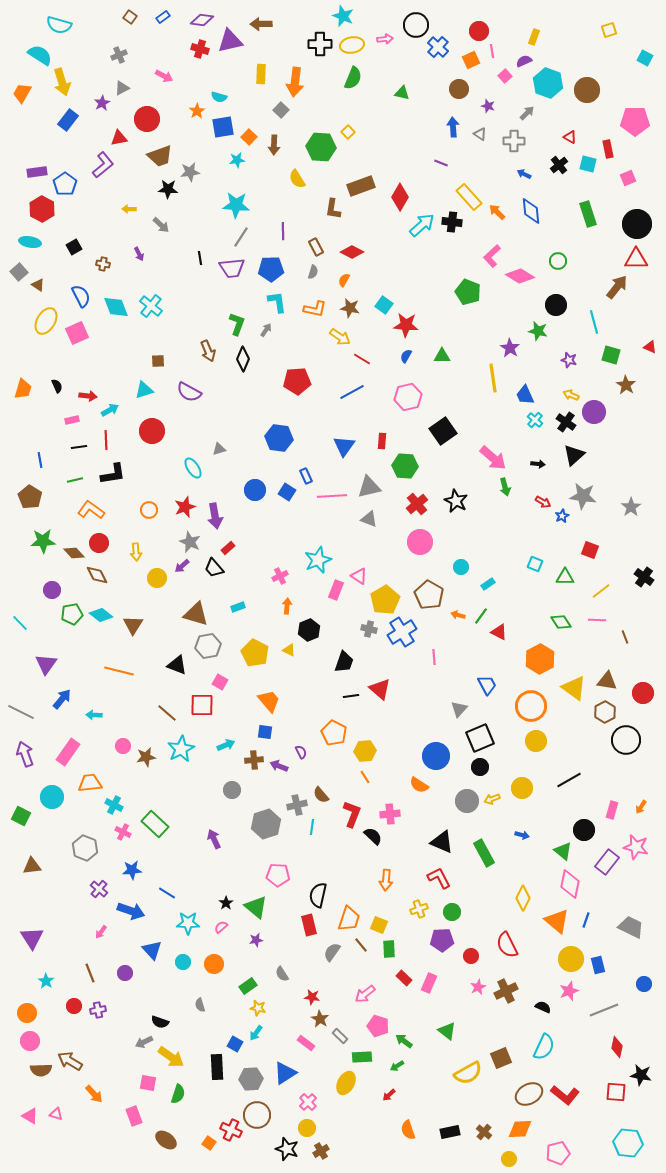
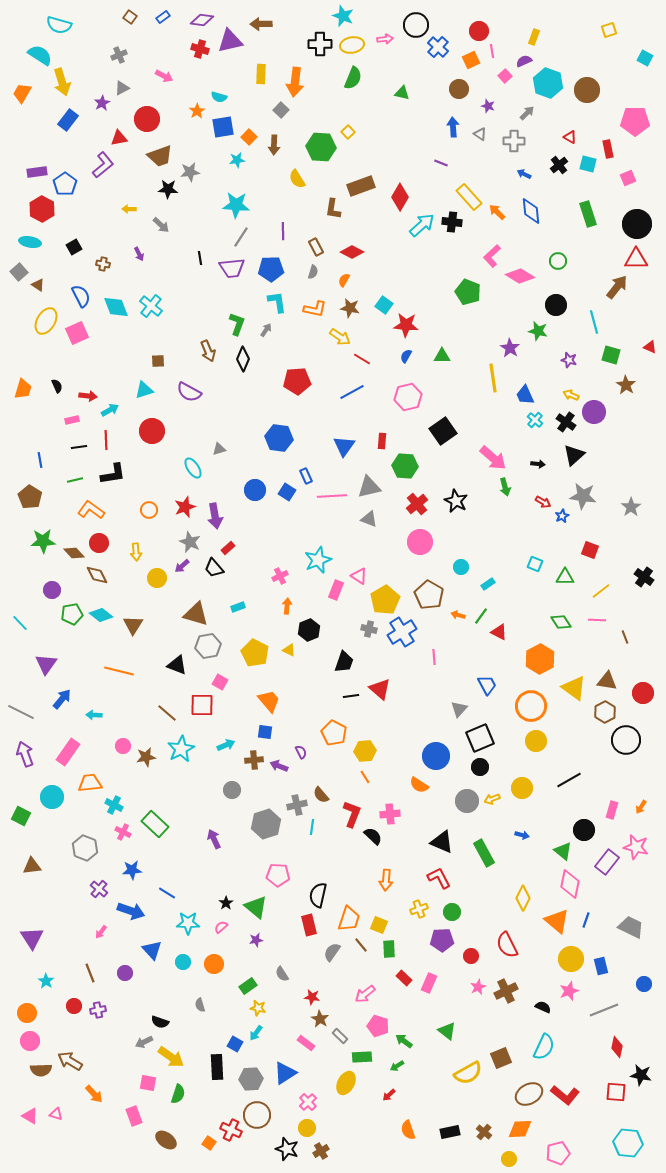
blue rectangle at (598, 965): moved 3 px right, 1 px down
